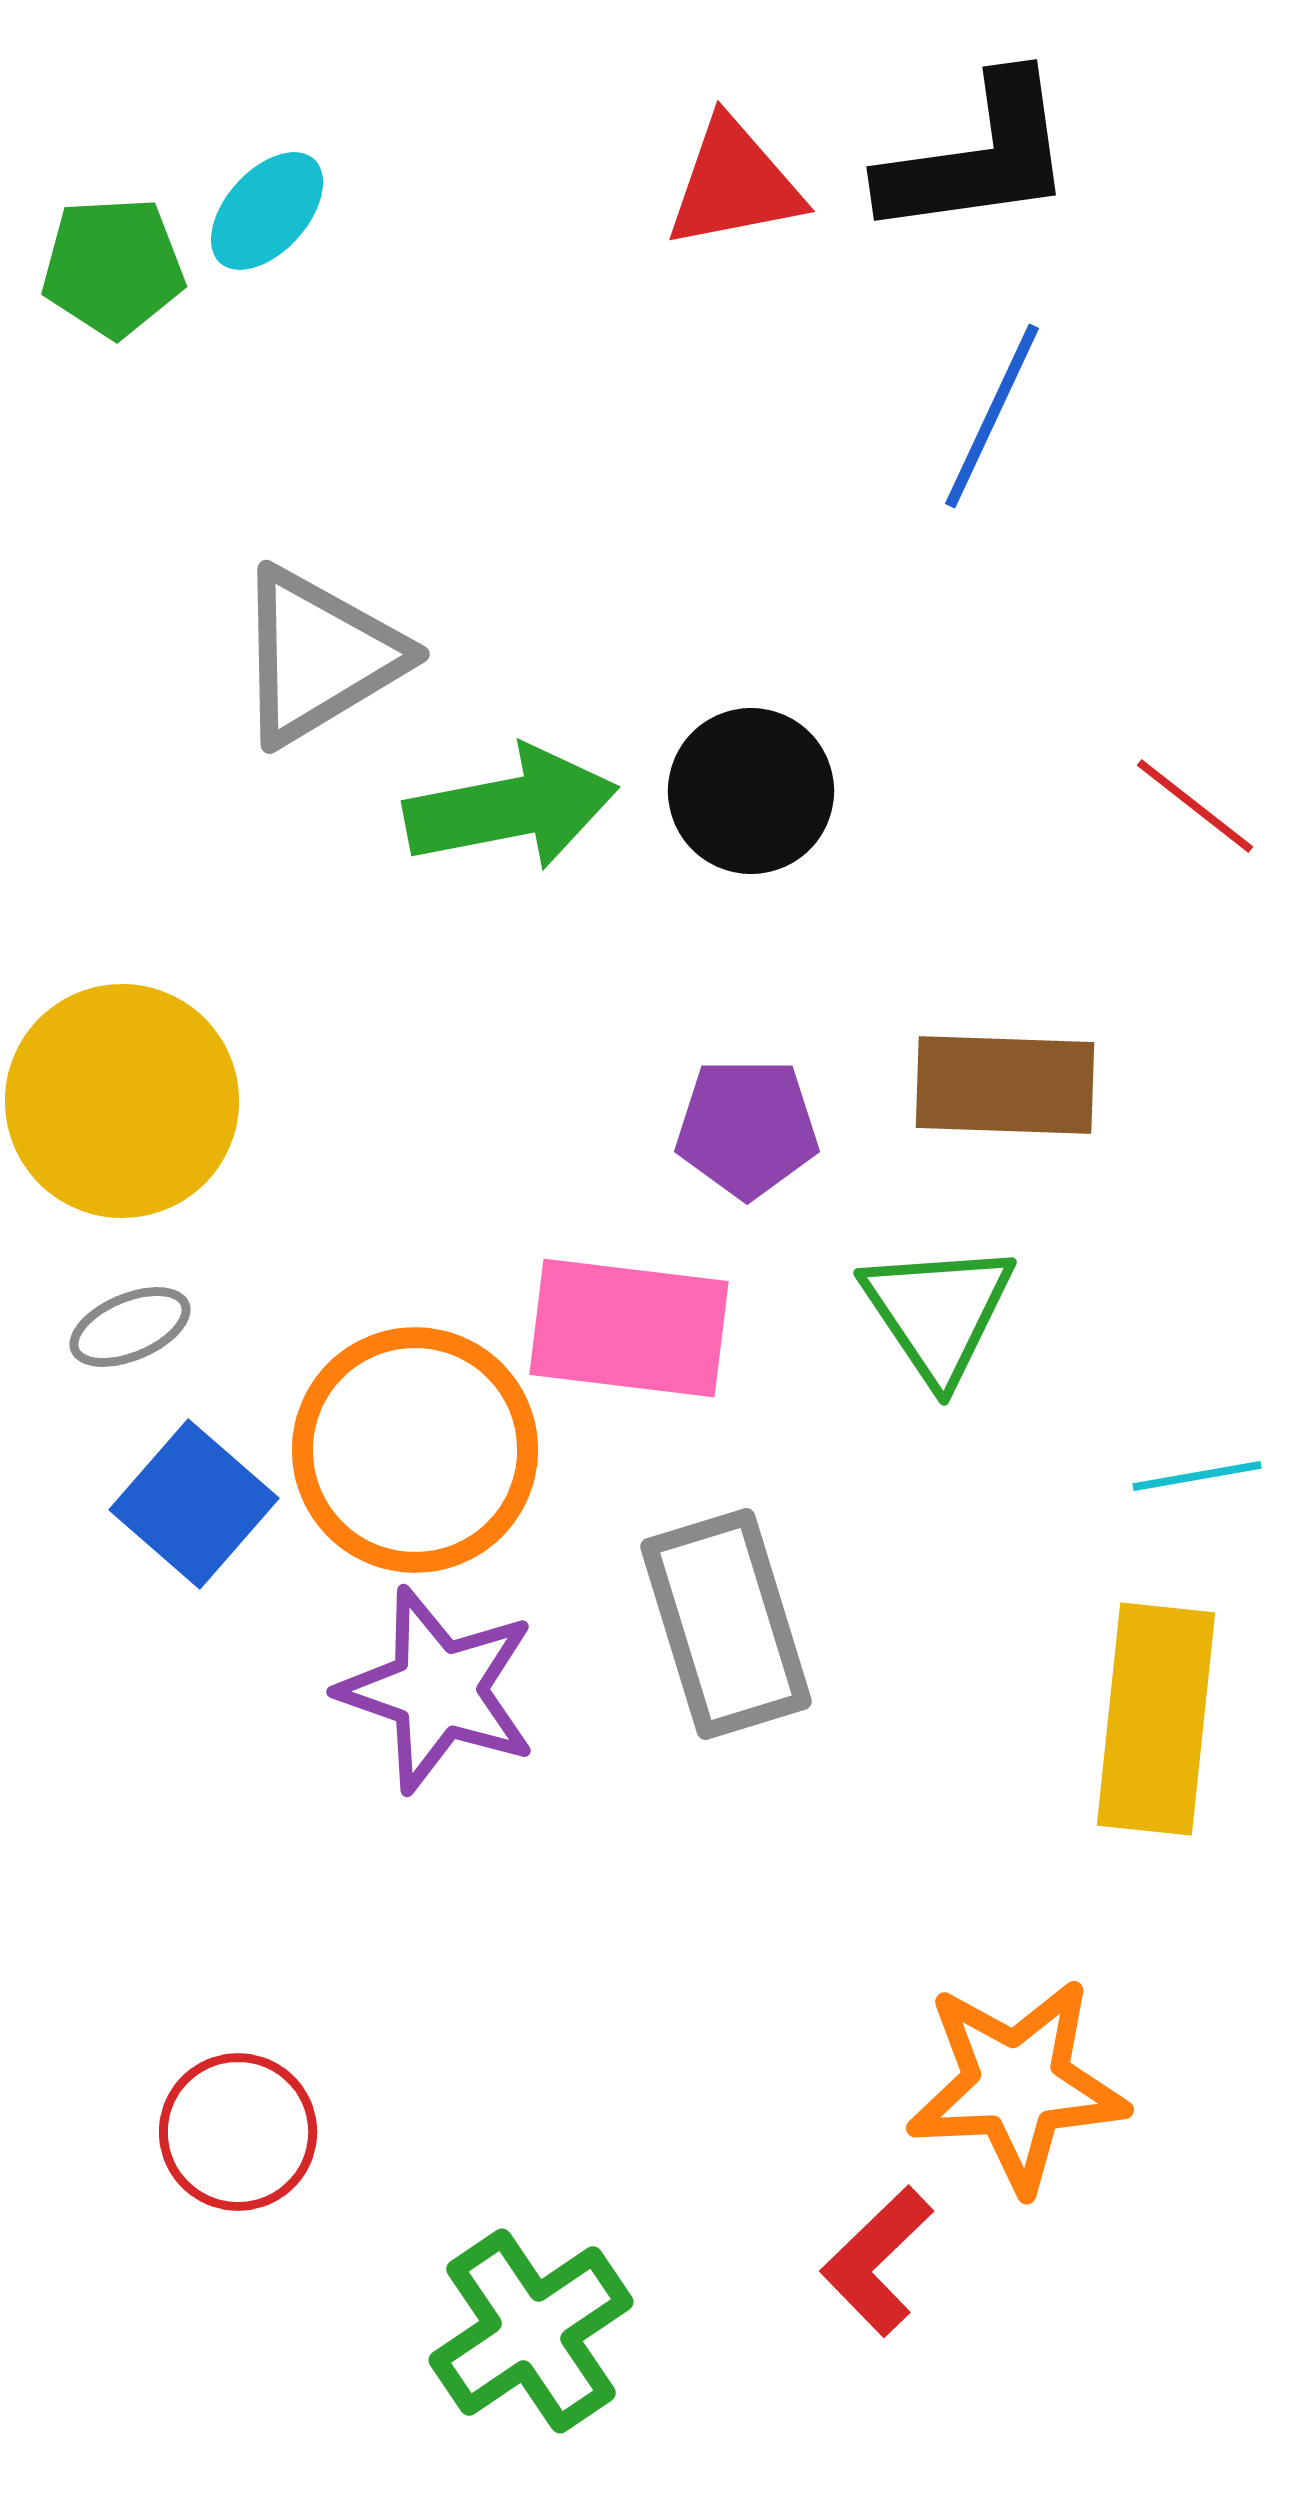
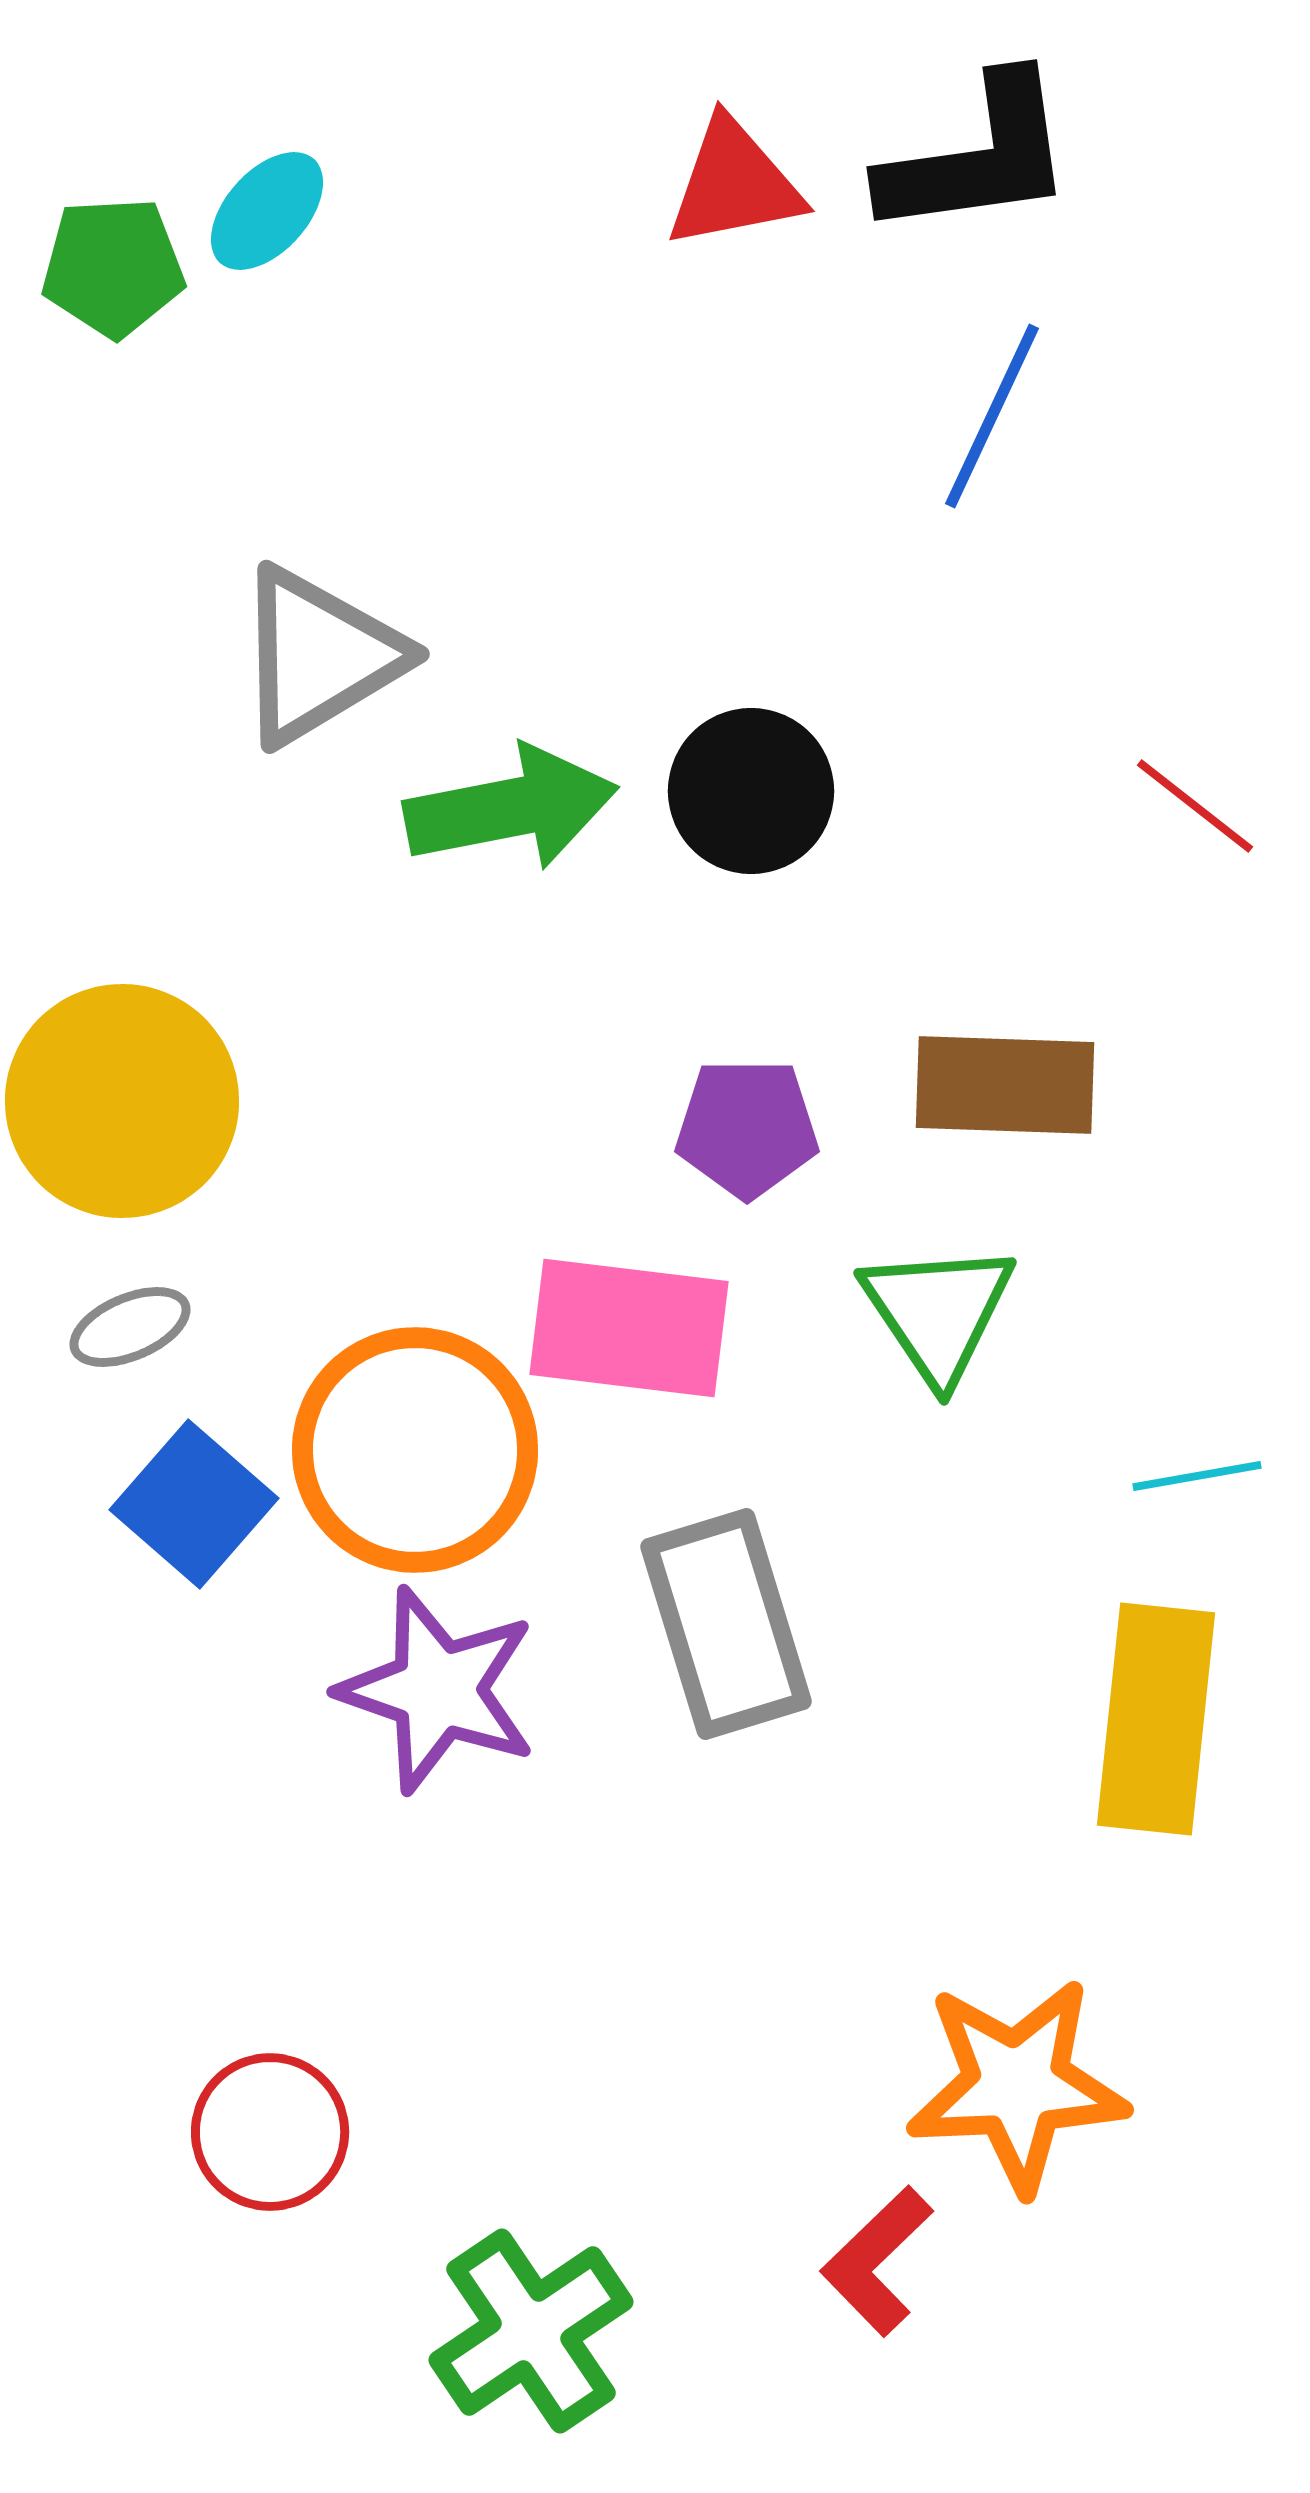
red circle: moved 32 px right
